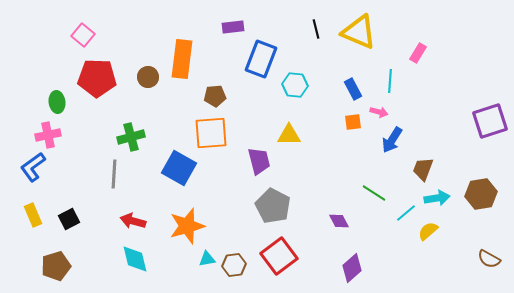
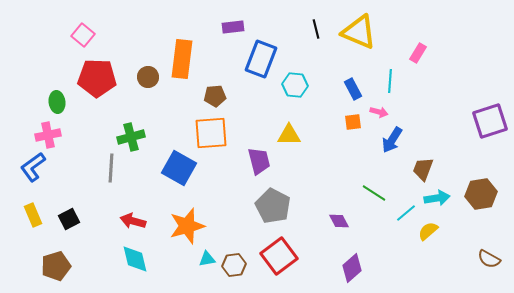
gray line at (114, 174): moved 3 px left, 6 px up
